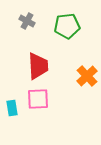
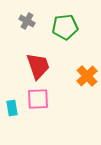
green pentagon: moved 2 px left, 1 px down
red trapezoid: rotated 16 degrees counterclockwise
